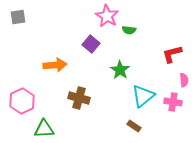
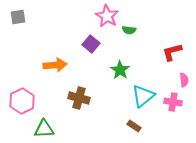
red L-shape: moved 2 px up
